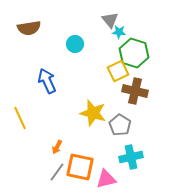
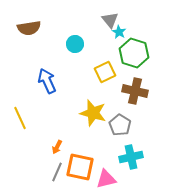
cyan star: rotated 24 degrees clockwise
yellow square: moved 13 px left, 1 px down
gray line: rotated 12 degrees counterclockwise
